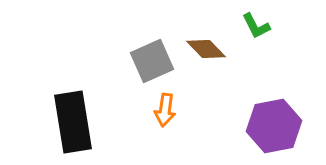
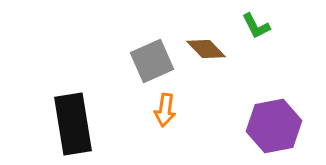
black rectangle: moved 2 px down
